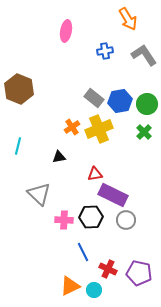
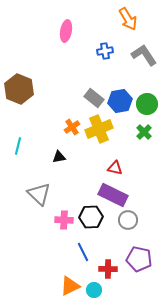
red triangle: moved 20 px right, 6 px up; rotated 21 degrees clockwise
gray circle: moved 2 px right
red cross: rotated 24 degrees counterclockwise
purple pentagon: moved 14 px up
